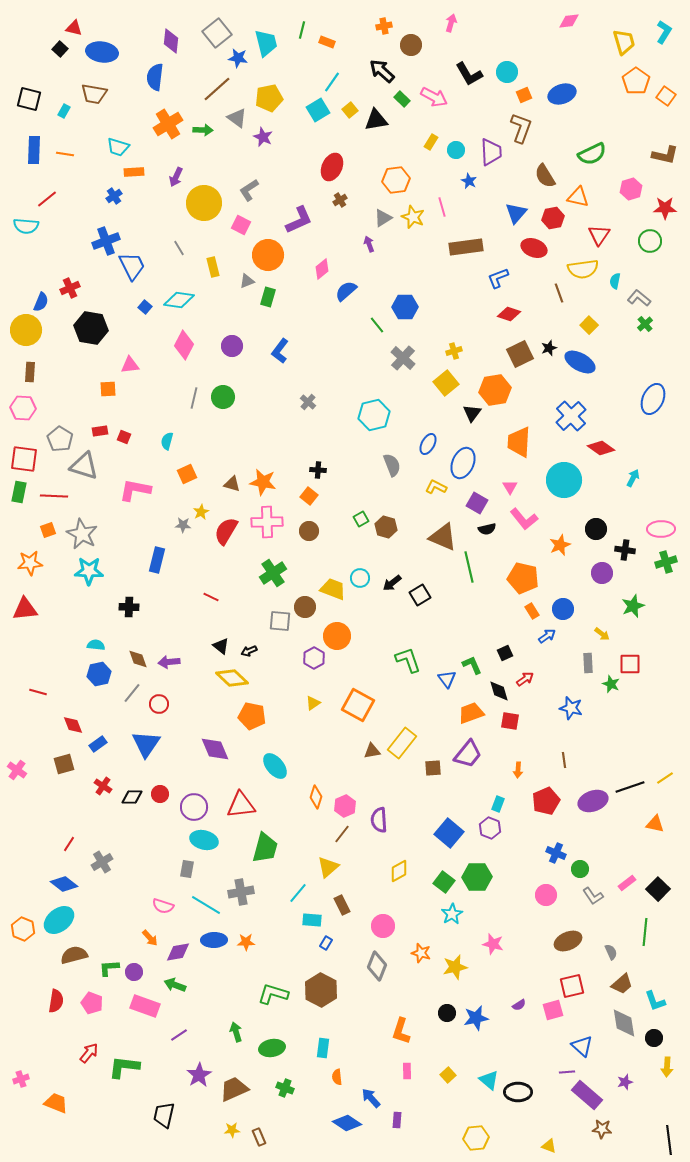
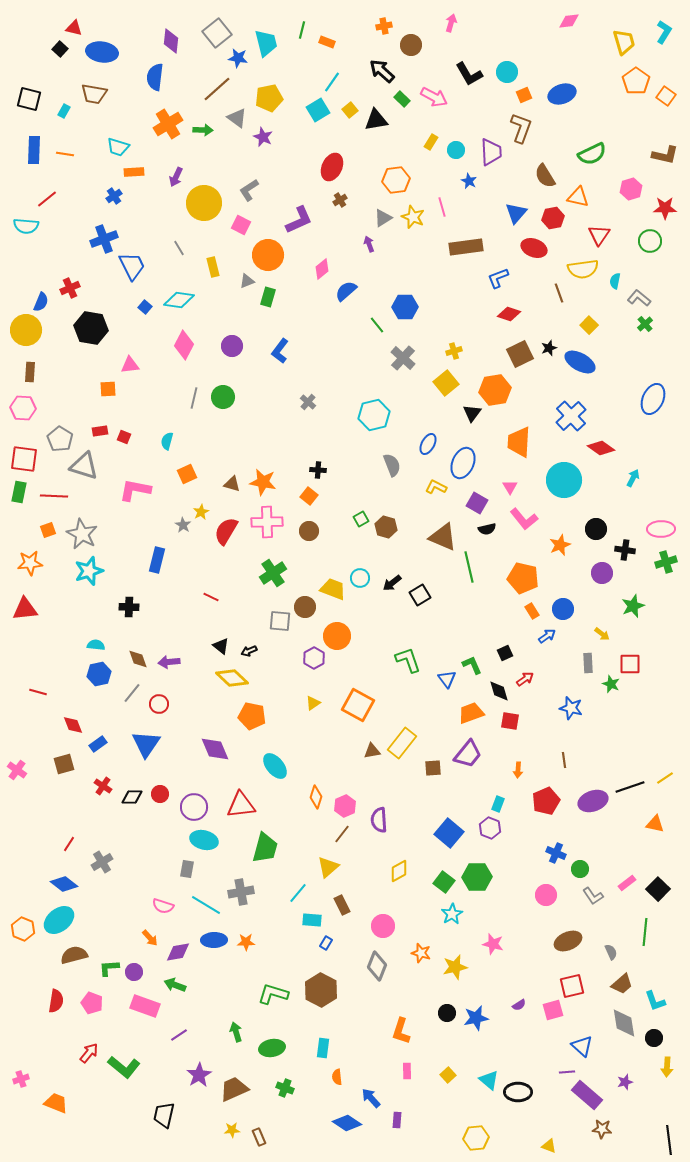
blue cross at (106, 241): moved 2 px left, 2 px up
gray star at (183, 525): rotated 28 degrees clockwise
cyan star at (89, 571): rotated 20 degrees counterclockwise
green L-shape at (124, 1067): rotated 148 degrees counterclockwise
